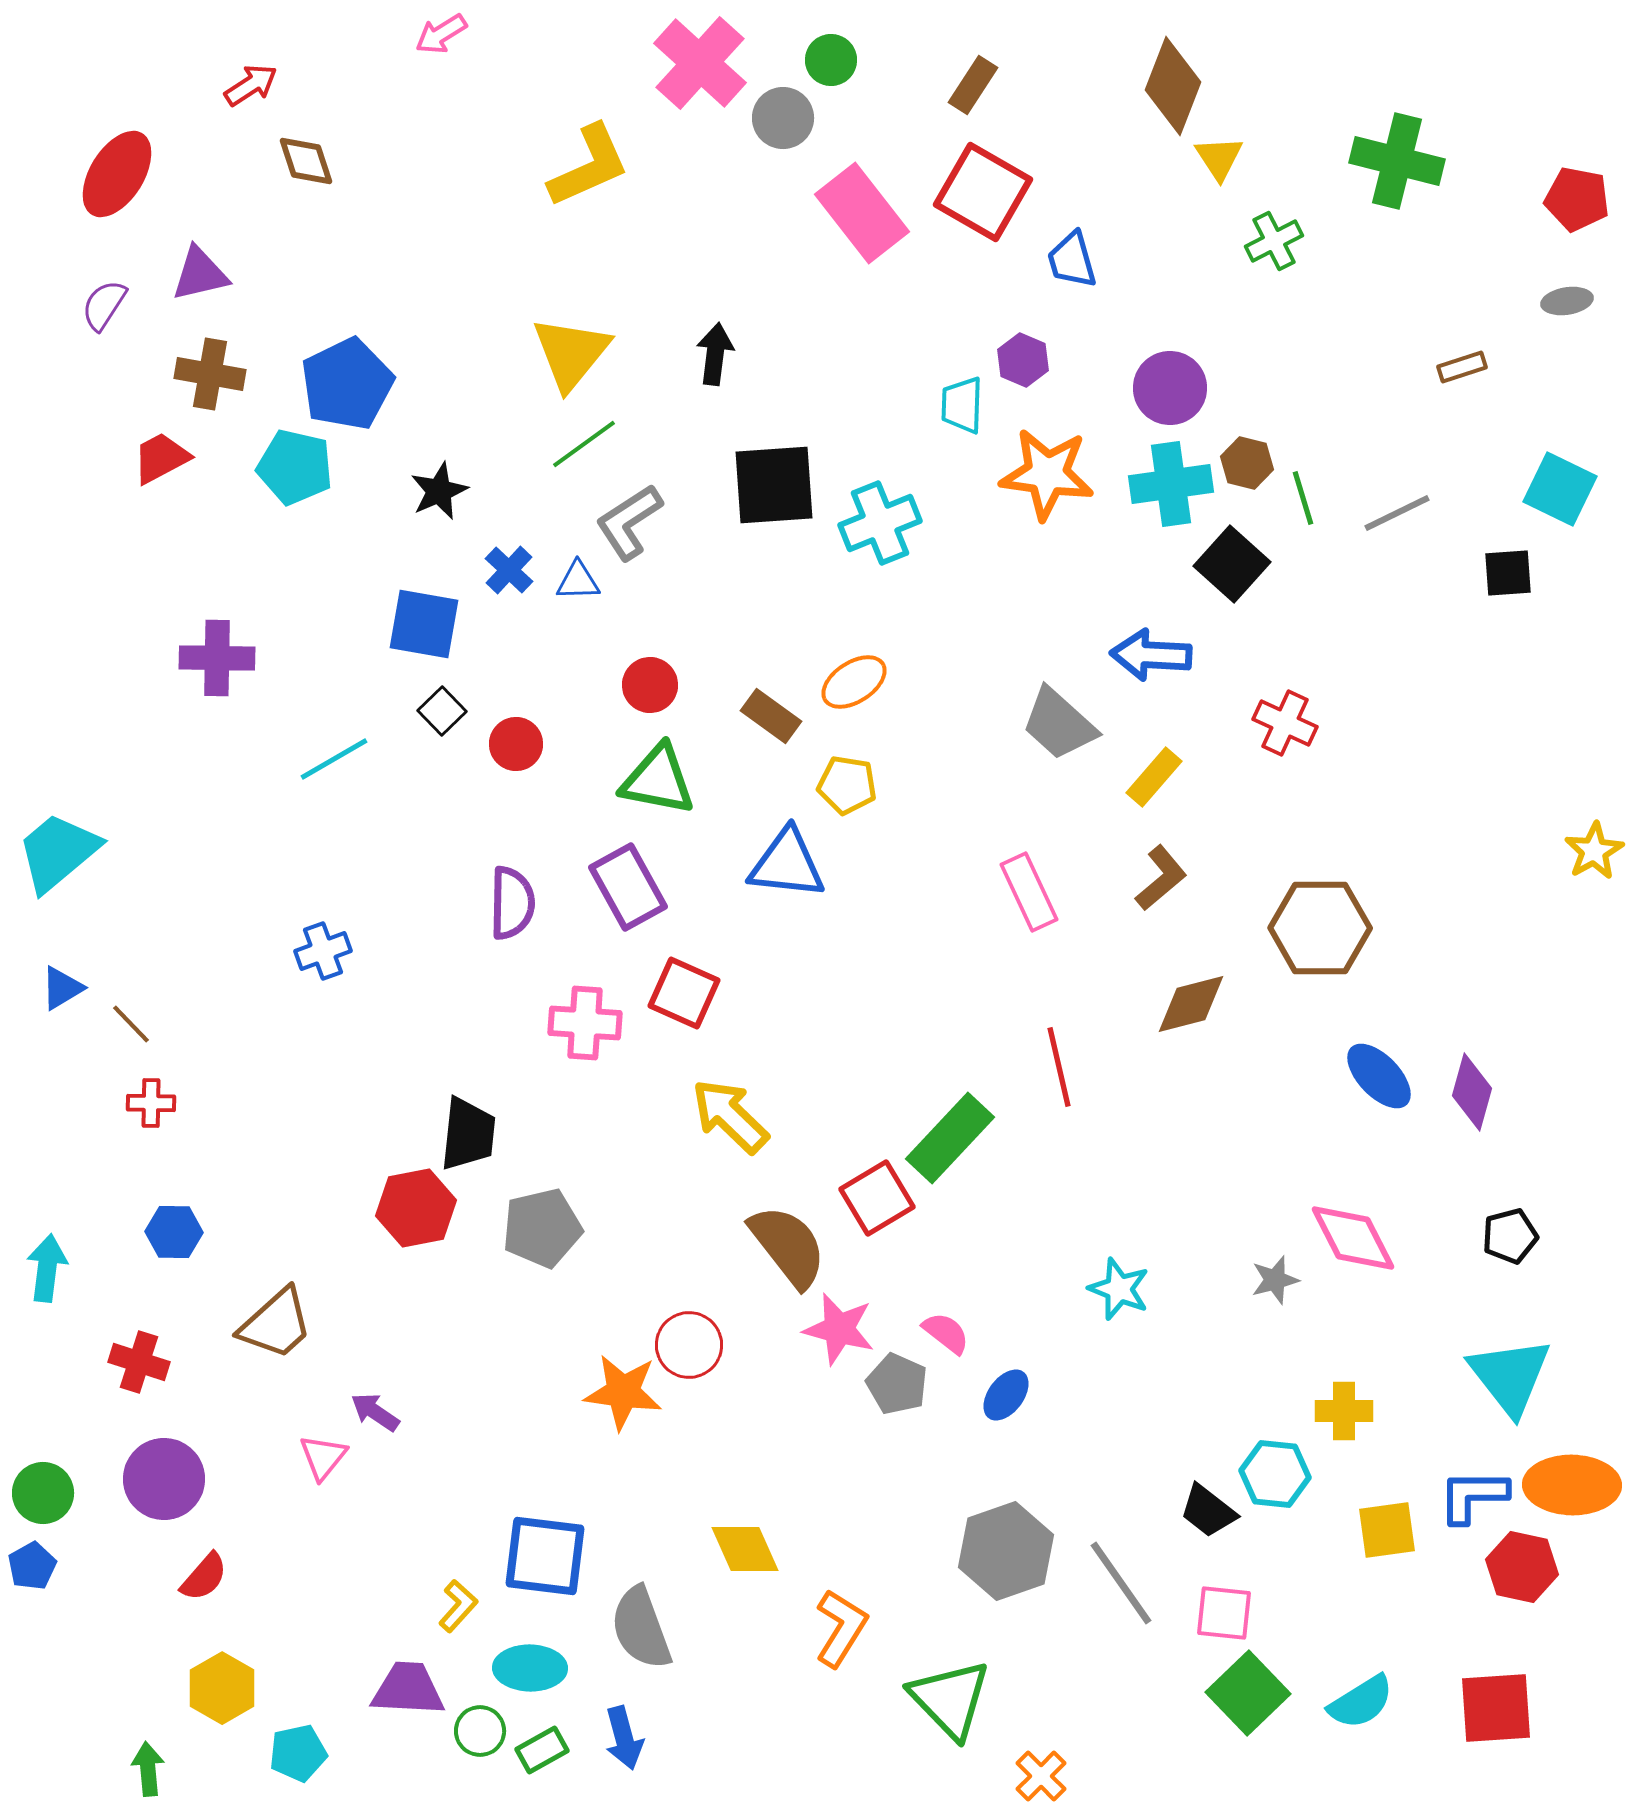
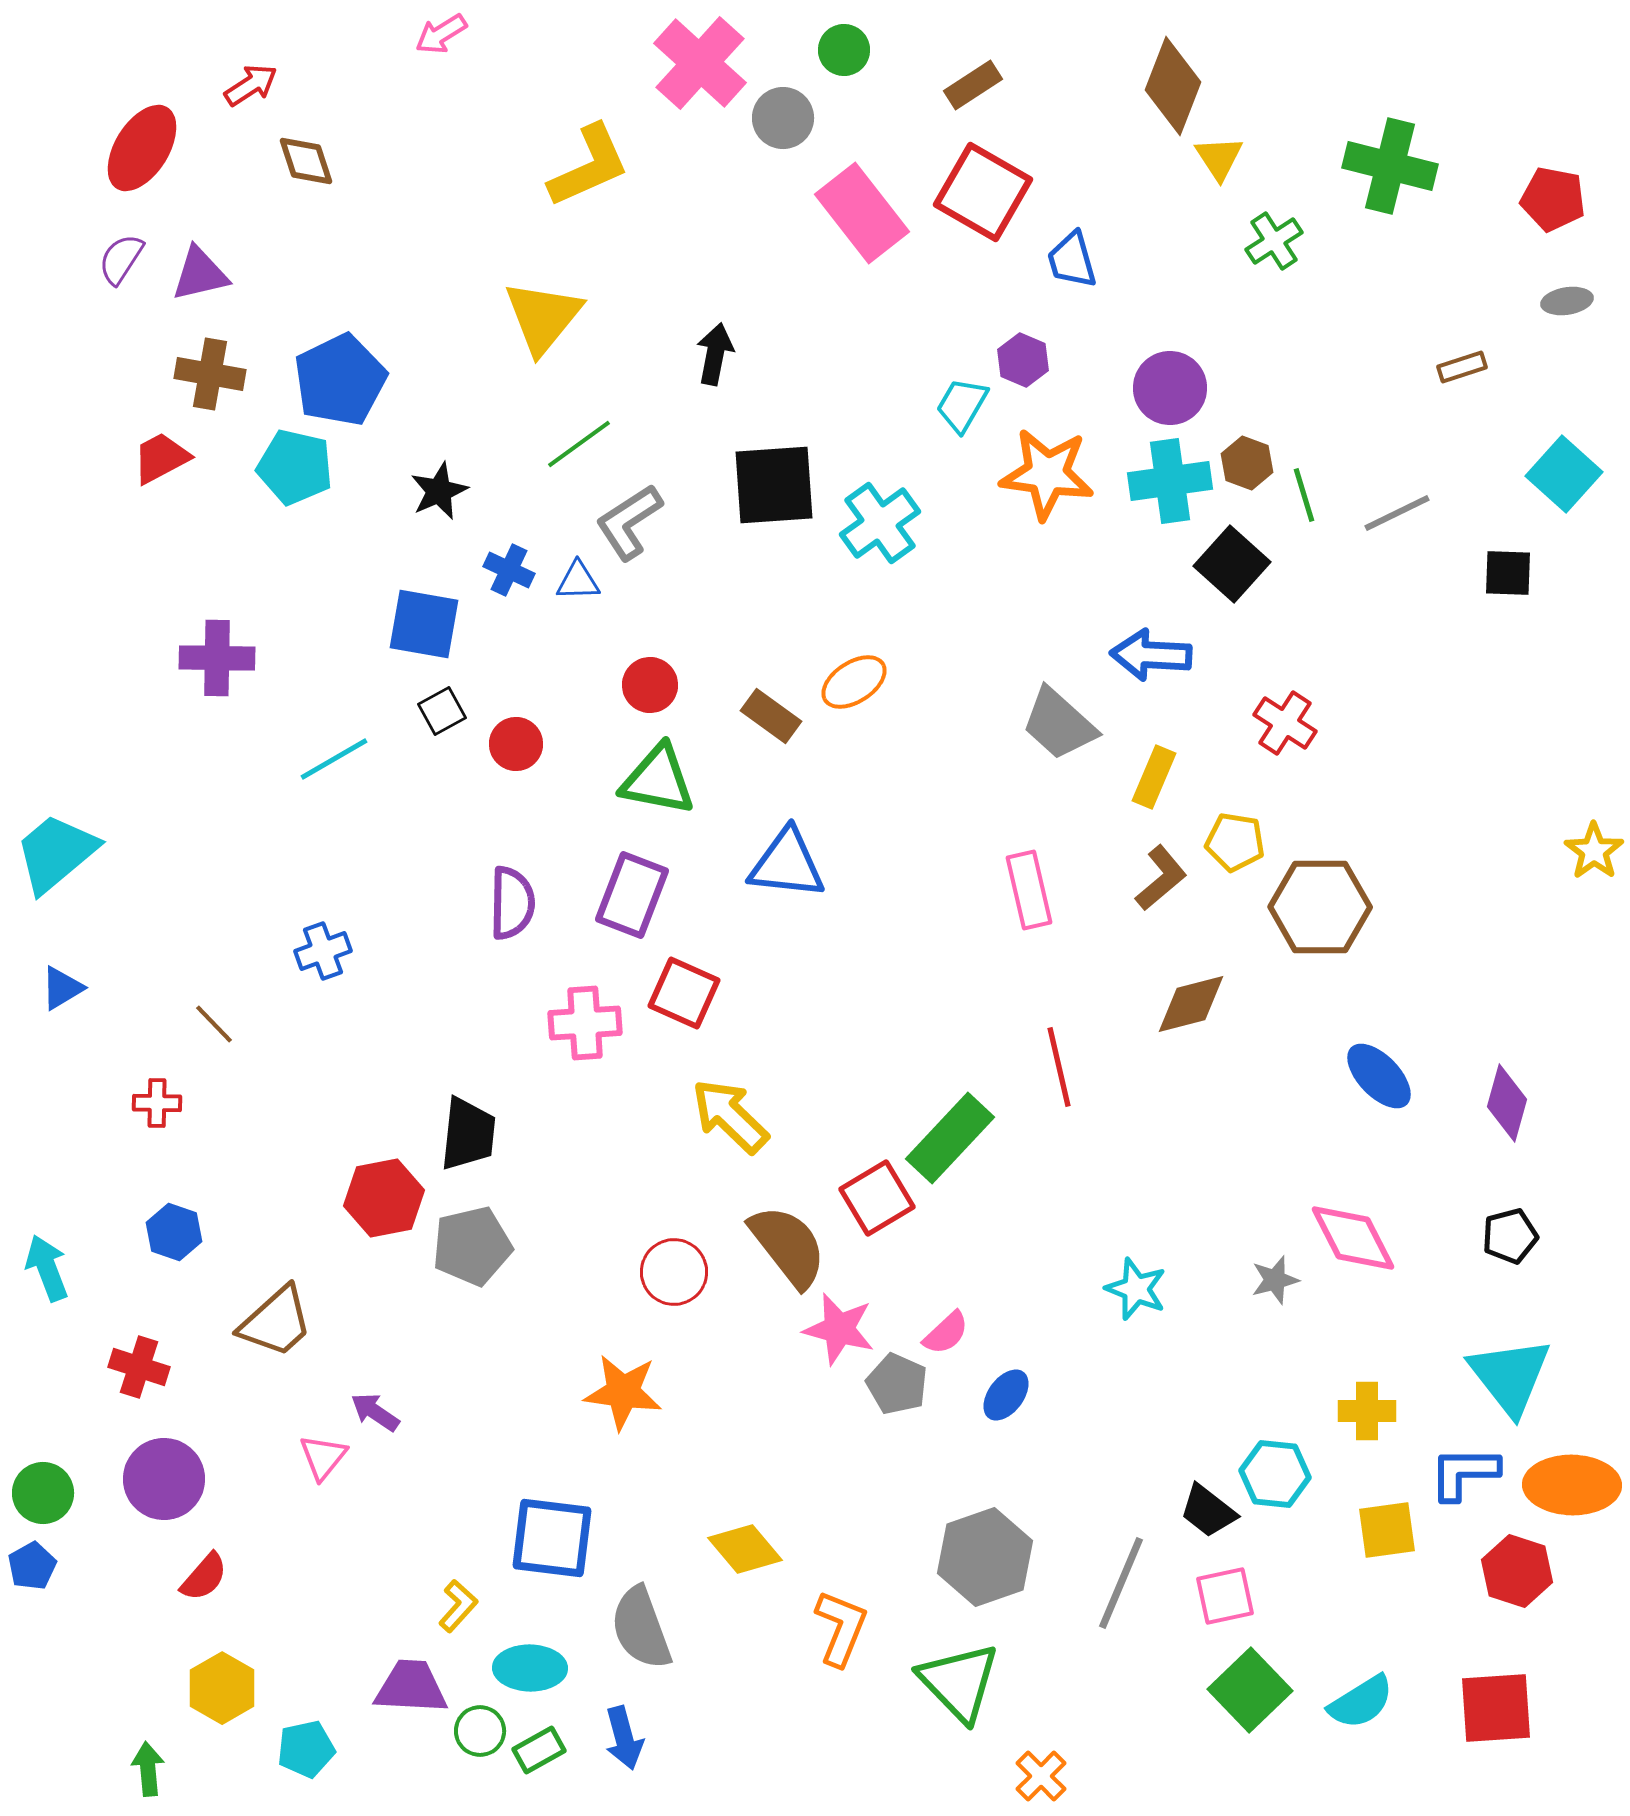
green circle at (831, 60): moved 13 px right, 10 px up
brown rectangle at (973, 85): rotated 24 degrees clockwise
green cross at (1397, 161): moved 7 px left, 5 px down
red ellipse at (117, 174): moved 25 px right, 26 px up
red pentagon at (1577, 199): moved 24 px left
green cross at (1274, 241): rotated 6 degrees counterclockwise
purple semicircle at (104, 305): moved 17 px right, 46 px up
yellow triangle at (571, 353): moved 28 px left, 36 px up
black arrow at (715, 354): rotated 4 degrees clockwise
blue pentagon at (347, 384): moved 7 px left, 4 px up
cyan trapezoid at (962, 405): rotated 28 degrees clockwise
green line at (584, 444): moved 5 px left
brown hexagon at (1247, 463): rotated 6 degrees clockwise
cyan cross at (1171, 484): moved 1 px left, 3 px up
cyan square at (1560, 489): moved 4 px right, 15 px up; rotated 16 degrees clockwise
green line at (1303, 498): moved 1 px right, 3 px up
cyan cross at (880, 523): rotated 14 degrees counterclockwise
blue cross at (509, 570): rotated 18 degrees counterclockwise
black square at (1508, 573): rotated 6 degrees clockwise
black square at (442, 711): rotated 15 degrees clockwise
red cross at (1285, 723): rotated 8 degrees clockwise
yellow rectangle at (1154, 777): rotated 18 degrees counterclockwise
yellow pentagon at (847, 785): moved 388 px right, 57 px down
yellow star at (1594, 851): rotated 6 degrees counterclockwise
cyan trapezoid at (58, 852): moved 2 px left, 1 px down
purple rectangle at (628, 887): moved 4 px right, 8 px down; rotated 50 degrees clockwise
pink rectangle at (1029, 892): moved 2 px up; rotated 12 degrees clockwise
brown hexagon at (1320, 928): moved 21 px up
pink cross at (585, 1023): rotated 8 degrees counterclockwise
brown line at (131, 1024): moved 83 px right
purple diamond at (1472, 1092): moved 35 px right, 11 px down
red cross at (151, 1103): moved 6 px right
red hexagon at (416, 1208): moved 32 px left, 10 px up
gray pentagon at (542, 1228): moved 70 px left, 18 px down
blue hexagon at (174, 1232): rotated 18 degrees clockwise
cyan arrow at (47, 1268): rotated 28 degrees counterclockwise
cyan star at (1119, 1289): moved 17 px right
brown trapezoid at (276, 1324): moved 2 px up
pink semicircle at (946, 1333): rotated 99 degrees clockwise
red circle at (689, 1345): moved 15 px left, 73 px up
red cross at (139, 1362): moved 5 px down
yellow cross at (1344, 1411): moved 23 px right
blue L-shape at (1473, 1496): moved 9 px left, 23 px up
yellow diamond at (745, 1549): rotated 16 degrees counterclockwise
gray hexagon at (1006, 1551): moved 21 px left, 6 px down
blue square at (545, 1556): moved 7 px right, 18 px up
red hexagon at (1522, 1567): moved 5 px left, 4 px down; rotated 6 degrees clockwise
gray line at (1121, 1583): rotated 58 degrees clockwise
pink square at (1224, 1613): moved 1 px right, 17 px up; rotated 18 degrees counterclockwise
orange L-shape at (841, 1628): rotated 10 degrees counterclockwise
purple trapezoid at (408, 1689): moved 3 px right, 2 px up
green square at (1248, 1693): moved 2 px right, 3 px up
green triangle at (950, 1699): moved 9 px right, 17 px up
green rectangle at (542, 1750): moved 3 px left
cyan pentagon at (298, 1753): moved 8 px right, 4 px up
